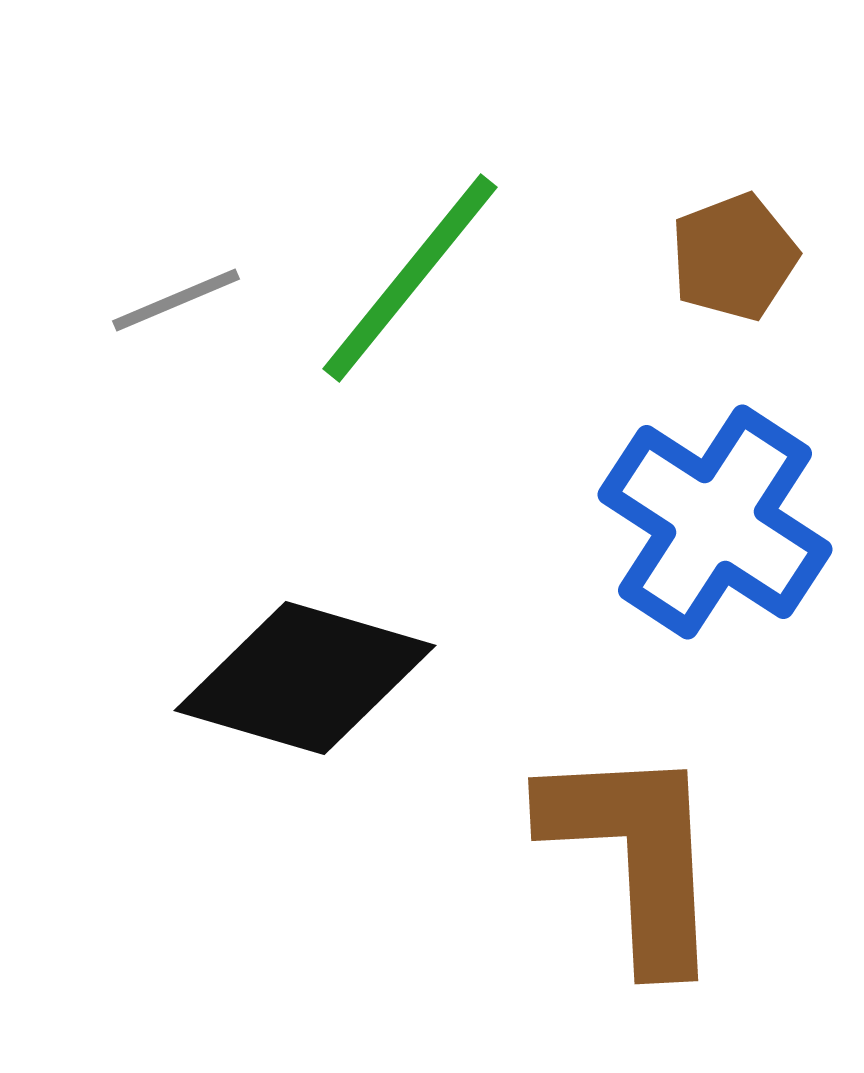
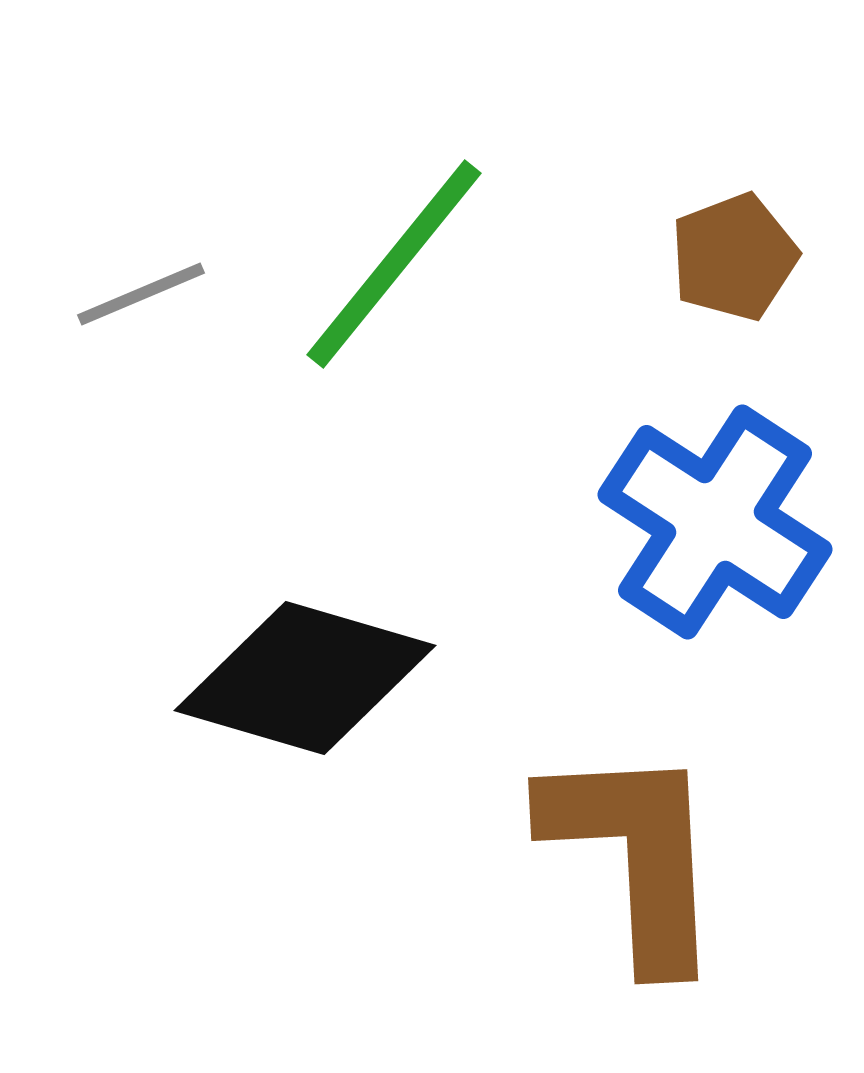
green line: moved 16 px left, 14 px up
gray line: moved 35 px left, 6 px up
